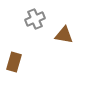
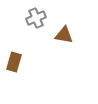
gray cross: moved 1 px right, 1 px up
